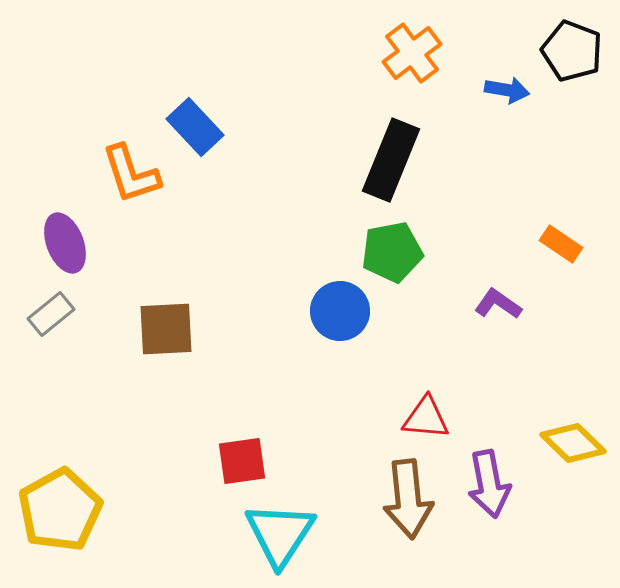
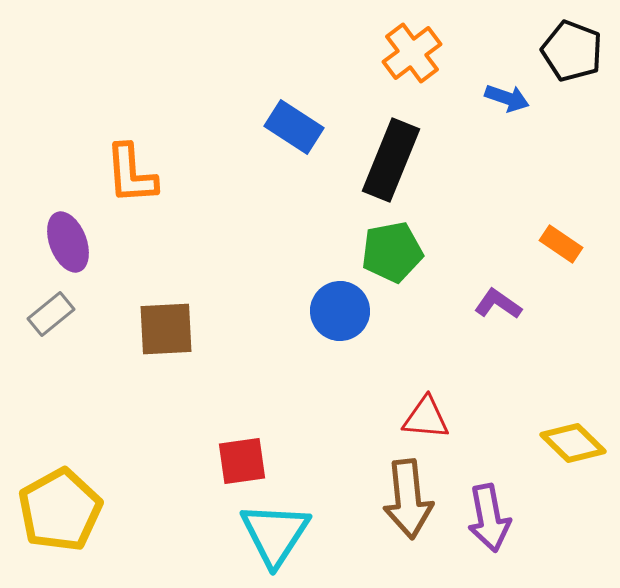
blue arrow: moved 8 px down; rotated 9 degrees clockwise
blue rectangle: moved 99 px right; rotated 14 degrees counterclockwise
orange L-shape: rotated 14 degrees clockwise
purple ellipse: moved 3 px right, 1 px up
purple arrow: moved 34 px down
cyan triangle: moved 5 px left
